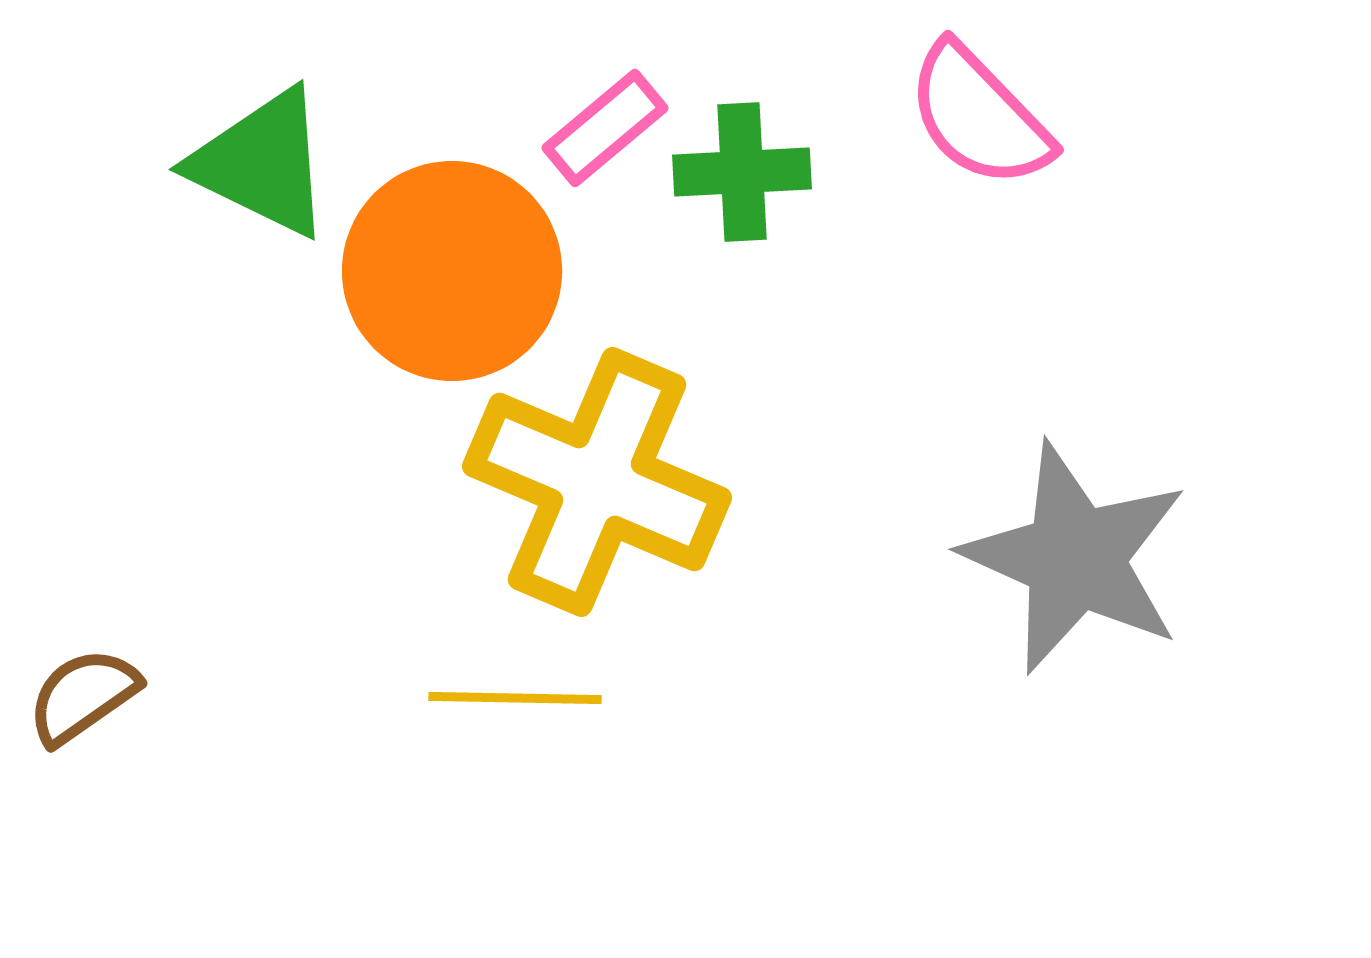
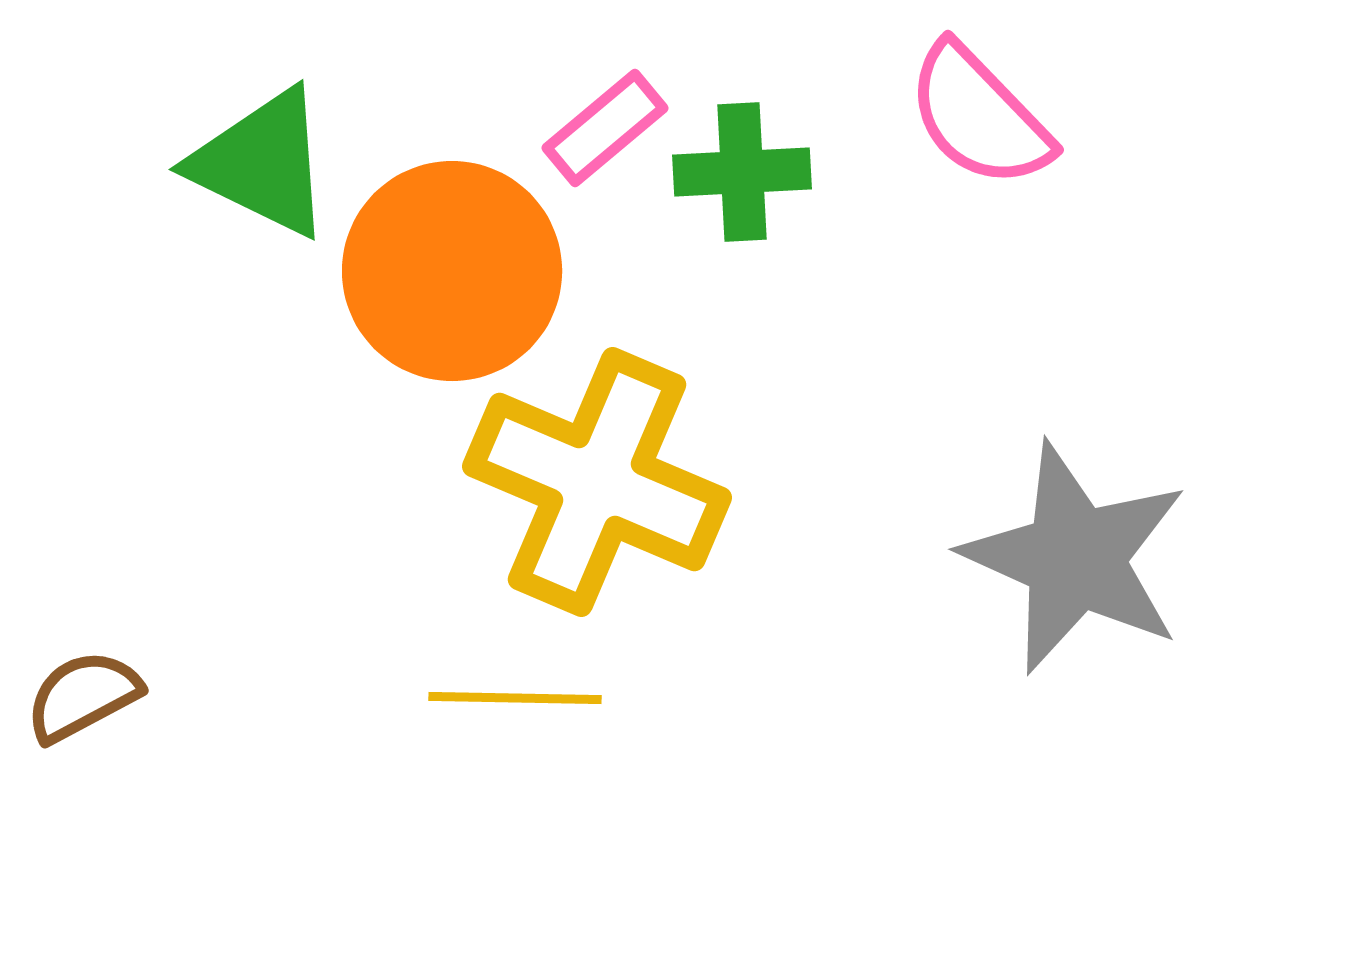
brown semicircle: rotated 7 degrees clockwise
